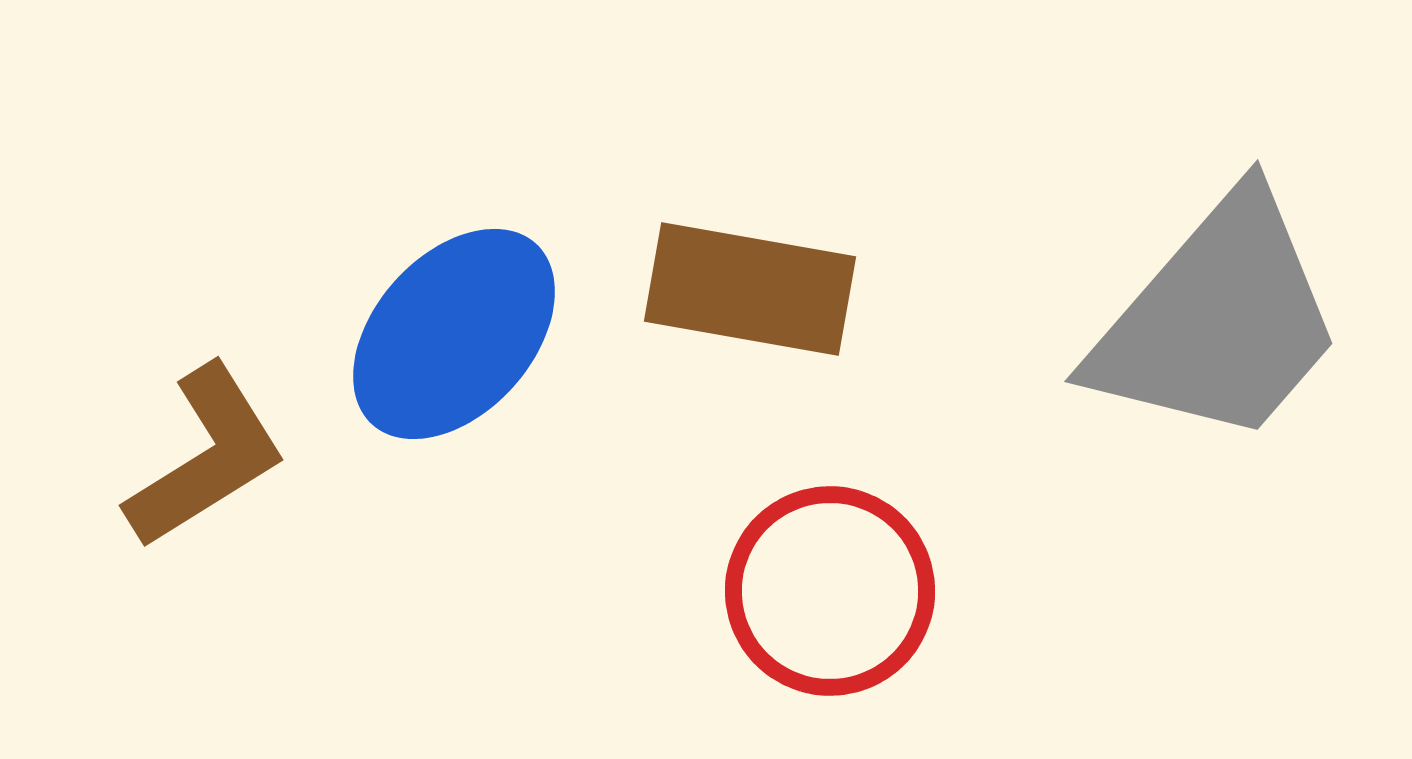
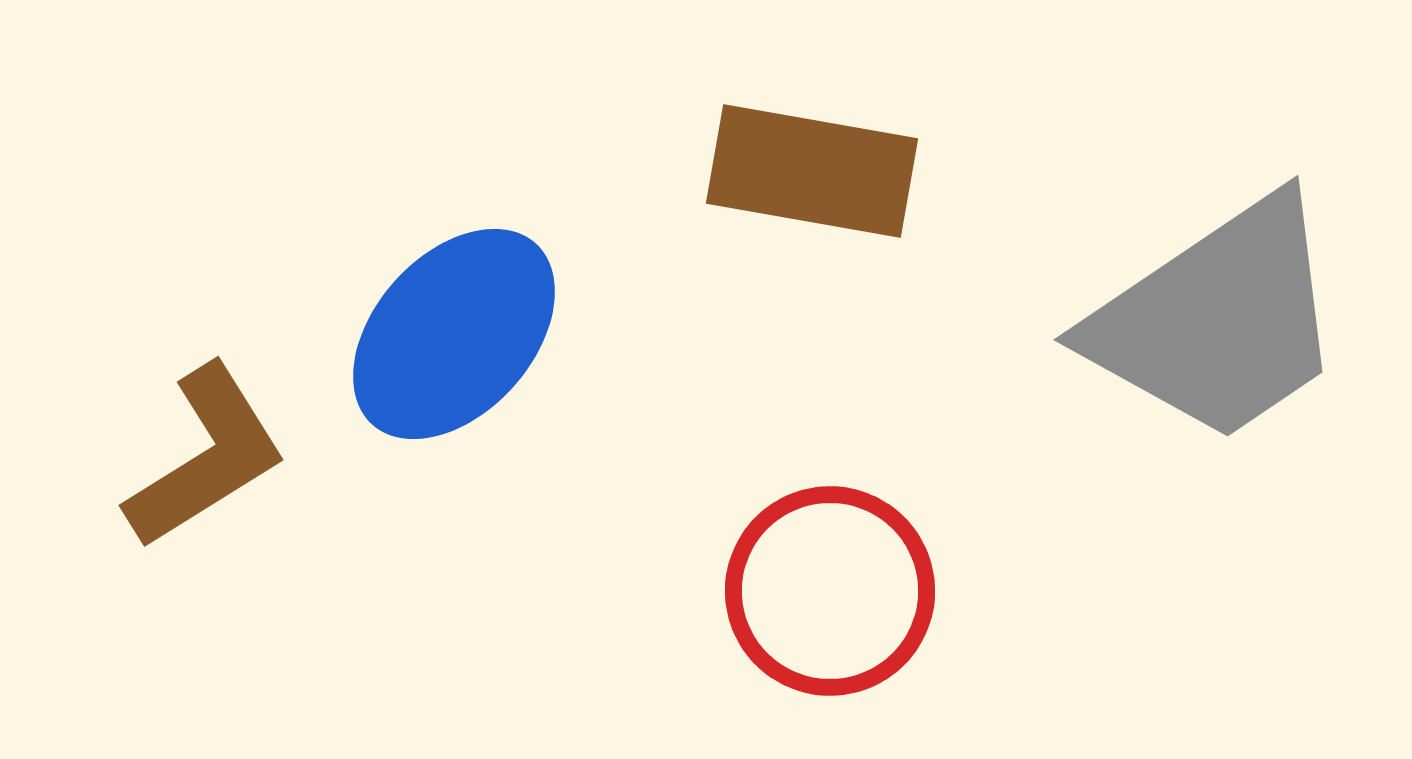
brown rectangle: moved 62 px right, 118 px up
gray trapezoid: rotated 15 degrees clockwise
